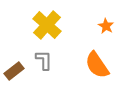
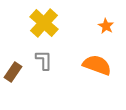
yellow cross: moved 3 px left, 2 px up
orange semicircle: rotated 144 degrees clockwise
brown rectangle: moved 1 px left, 1 px down; rotated 18 degrees counterclockwise
